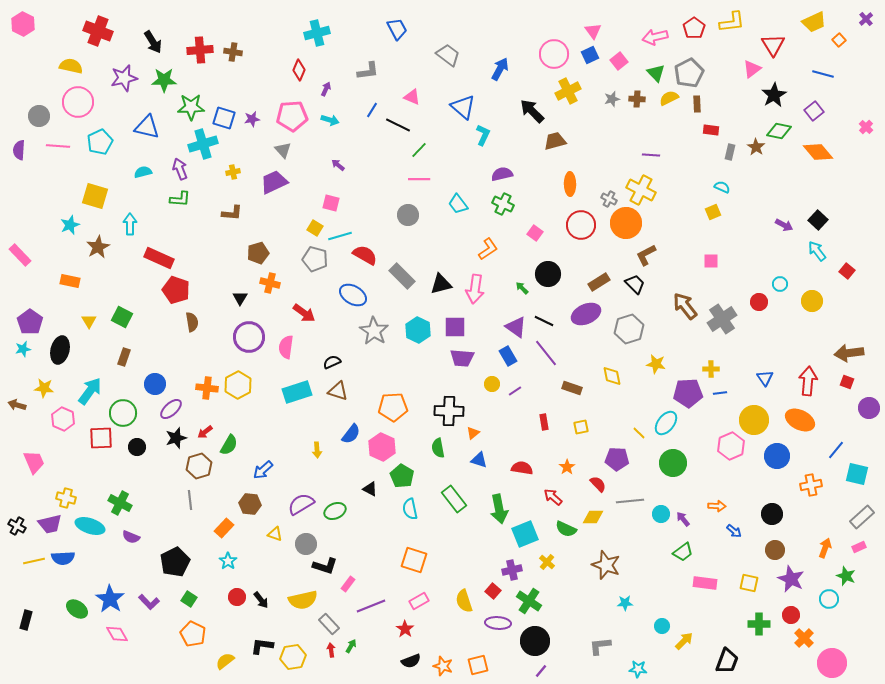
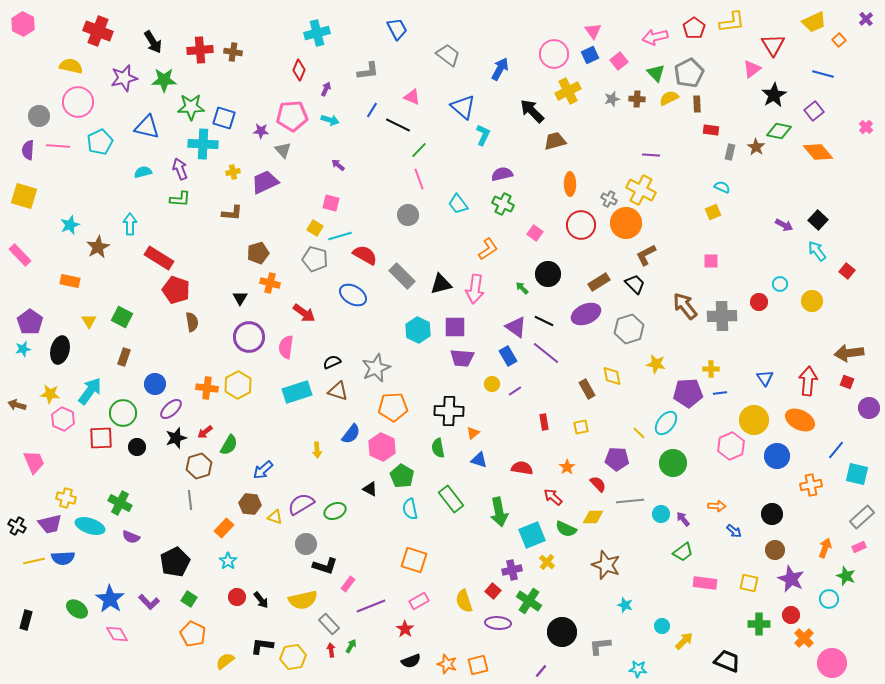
purple star at (252, 119): moved 9 px right, 12 px down; rotated 14 degrees clockwise
cyan cross at (203, 144): rotated 20 degrees clockwise
purple semicircle at (19, 150): moved 9 px right
pink line at (419, 179): rotated 70 degrees clockwise
purple trapezoid at (274, 182): moved 9 px left
yellow square at (95, 196): moved 71 px left
red rectangle at (159, 258): rotated 8 degrees clockwise
gray cross at (722, 319): moved 3 px up; rotated 32 degrees clockwise
gray star at (374, 331): moved 2 px right, 37 px down; rotated 16 degrees clockwise
purple line at (546, 353): rotated 12 degrees counterclockwise
yellow star at (44, 388): moved 6 px right, 6 px down
brown rectangle at (572, 388): moved 15 px right, 1 px down; rotated 42 degrees clockwise
green rectangle at (454, 499): moved 3 px left
green arrow at (499, 509): moved 3 px down
yellow triangle at (275, 534): moved 17 px up
cyan square at (525, 534): moved 7 px right, 1 px down
cyan star at (625, 603): moved 2 px down; rotated 21 degrees clockwise
black circle at (535, 641): moved 27 px right, 9 px up
black trapezoid at (727, 661): rotated 88 degrees counterclockwise
orange star at (443, 666): moved 4 px right, 2 px up
